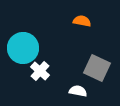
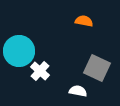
orange semicircle: moved 2 px right
cyan circle: moved 4 px left, 3 px down
